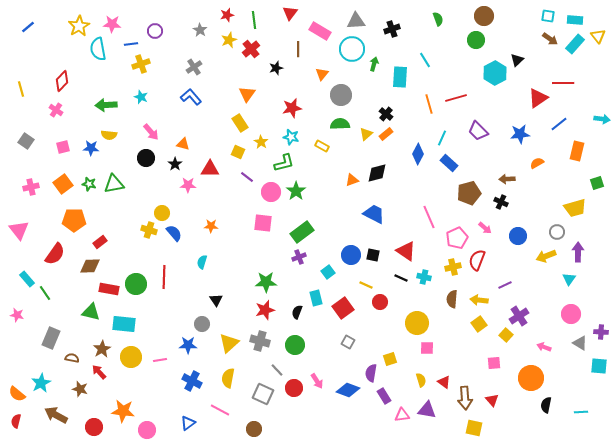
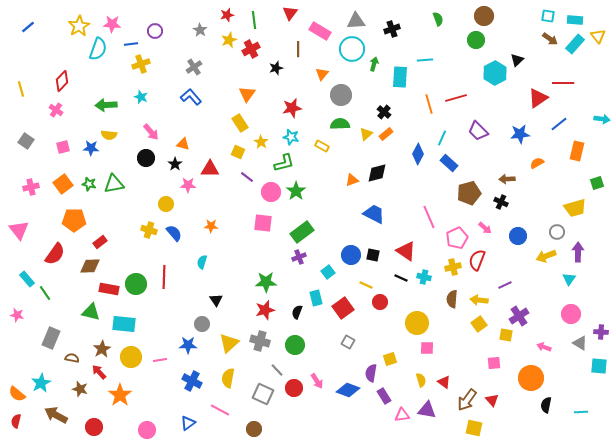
cyan semicircle at (98, 49): rotated 150 degrees counterclockwise
red cross at (251, 49): rotated 12 degrees clockwise
cyan line at (425, 60): rotated 63 degrees counterclockwise
black cross at (386, 114): moved 2 px left, 2 px up
yellow circle at (162, 213): moved 4 px right, 9 px up
yellow square at (506, 335): rotated 32 degrees counterclockwise
brown arrow at (465, 398): moved 2 px right, 2 px down; rotated 40 degrees clockwise
orange star at (123, 411): moved 3 px left, 16 px up; rotated 30 degrees clockwise
